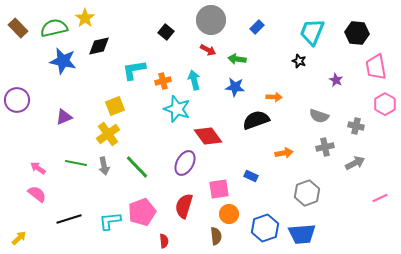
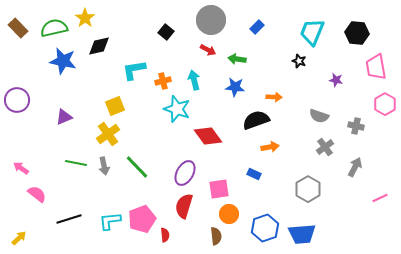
purple star at (336, 80): rotated 16 degrees counterclockwise
gray cross at (325, 147): rotated 24 degrees counterclockwise
orange arrow at (284, 153): moved 14 px left, 6 px up
purple ellipse at (185, 163): moved 10 px down
gray arrow at (355, 163): moved 4 px down; rotated 36 degrees counterclockwise
pink arrow at (38, 168): moved 17 px left
blue rectangle at (251, 176): moved 3 px right, 2 px up
gray hexagon at (307, 193): moved 1 px right, 4 px up; rotated 10 degrees counterclockwise
pink pentagon at (142, 212): moved 7 px down
red semicircle at (164, 241): moved 1 px right, 6 px up
